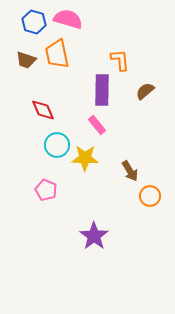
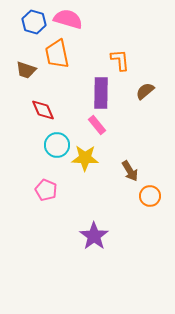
brown trapezoid: moved 10 px down
purple rectangle: moved 1 px left, 3 px down
